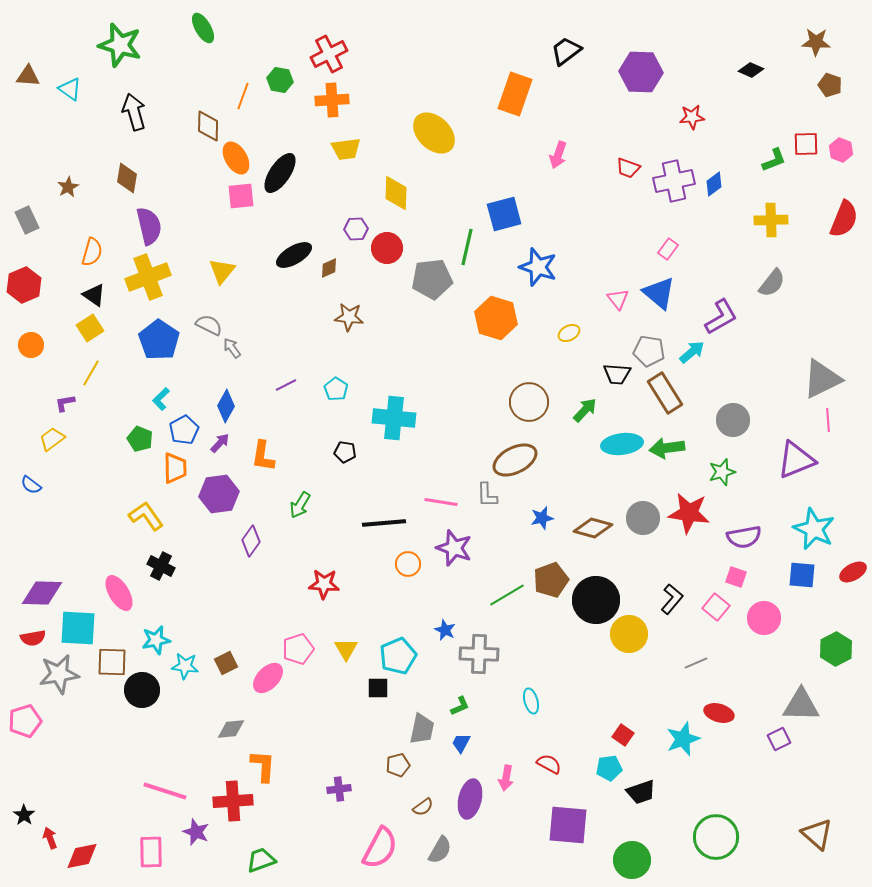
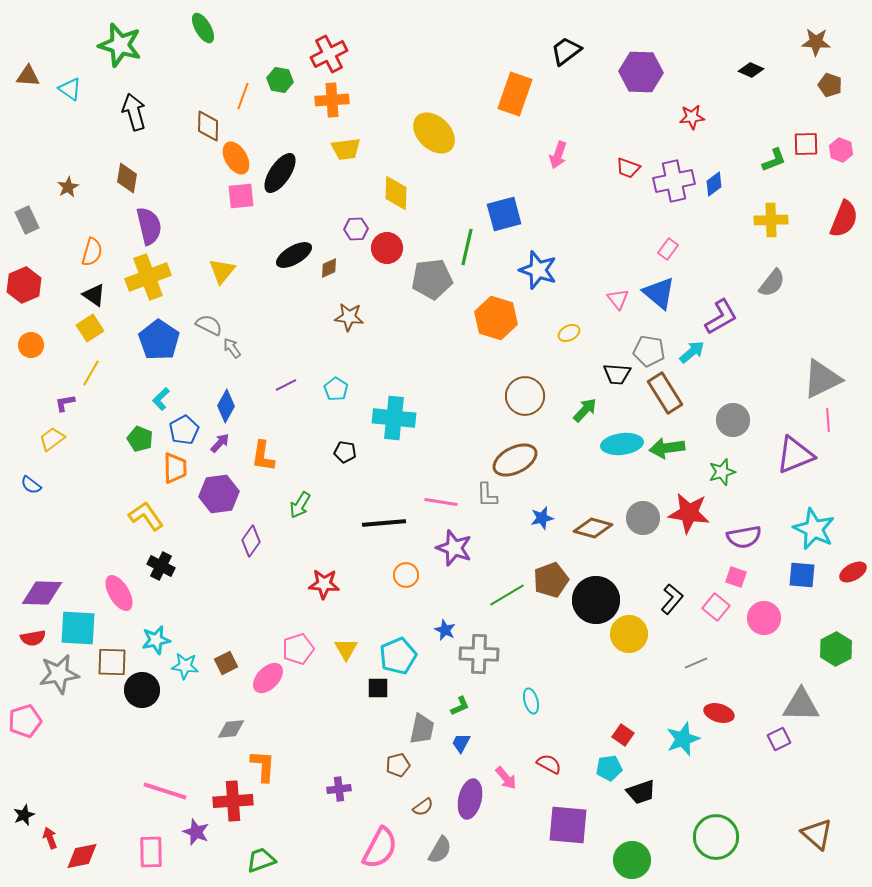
blue star at (538, 267): moved 3 px down
brown circle at (529, 402): moved 4 px left, 6 px up
purple triangle at (796, 460): moved 1 px left, 5 px up
orange circle at (408, 564): moved 2 px left, 11 px down
pink arrow at (506, 778): rotated 50 degrees counterclockwise
black star at (24, 815): rotated 15 degrees clockwise
